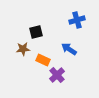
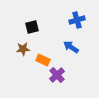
black square: moved 4 px left, 5 px up
blue arrow: moved 2 px right, 2 px up
